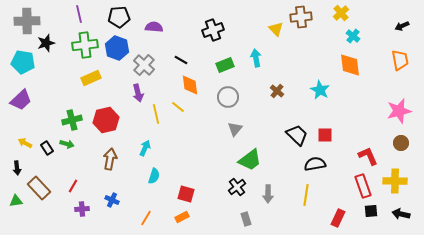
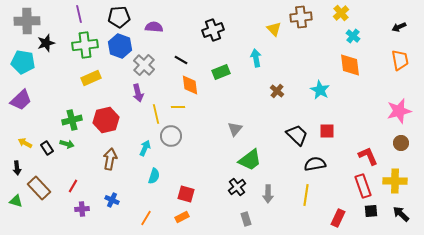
black arrow at (402, 26): moved 3 px left, 1 px down
yellow triangle at (276, 29): moved 2 px left
blue hexagon at (117, 48): moved 3 px right, 2 px up
green rectangle at (225, 65): moved 4 px left, 7 px down
gray circle at (228, 97): moved 57 px left, 39 px down
yellow line at (178, 107): rotated 40 degrees counterclockwise
red square at (325, 135): moved 2 px right, 4 px up
green triangle at (16, 201): rotated 24 degrees clockwise
black arrow at (401, 214): rotated 30 degrees clockwise
